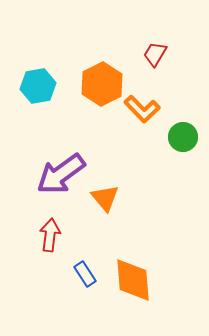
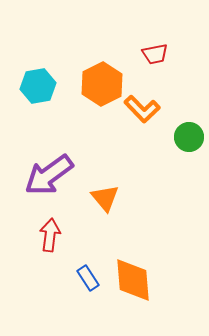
red trapezoid: rotated 132 degrees counterclockwise
green circle: moved 6 px right
purple arrow: moved 12 px left, 1 px down
blue rectangle: moved 3 px right, 4 px down
